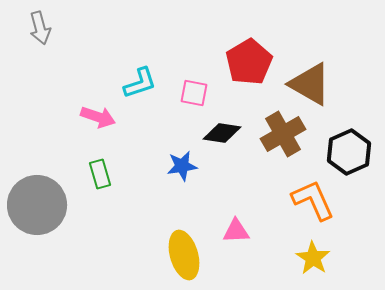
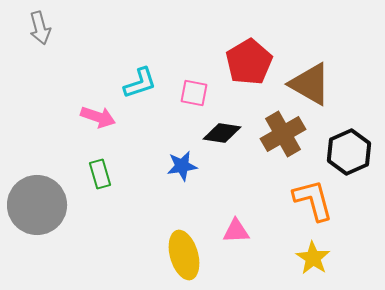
orange L-shape: rotated 9 degrees clockwise
